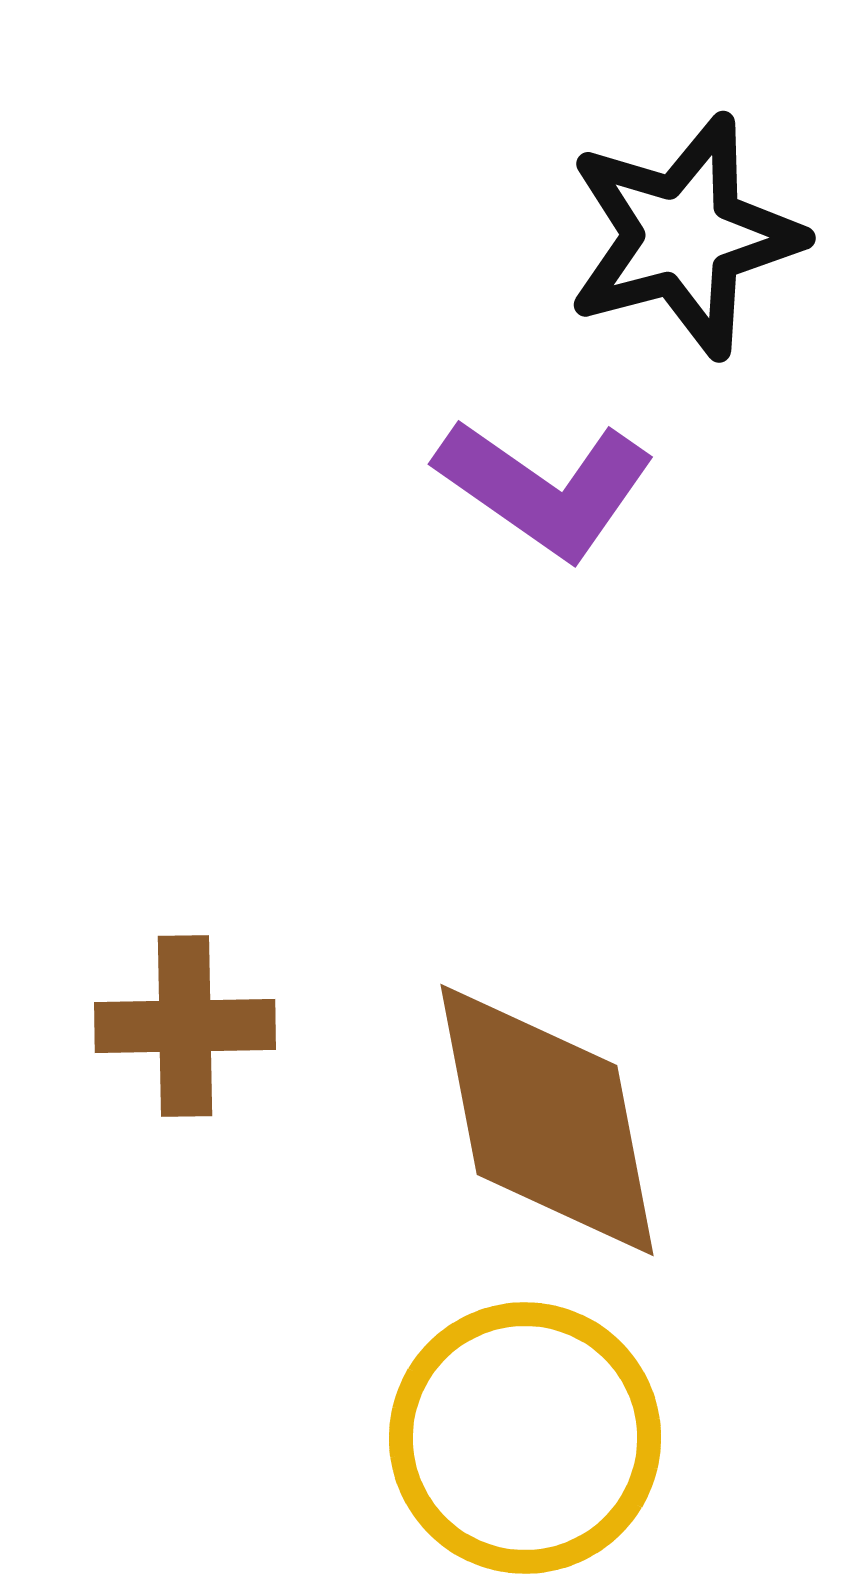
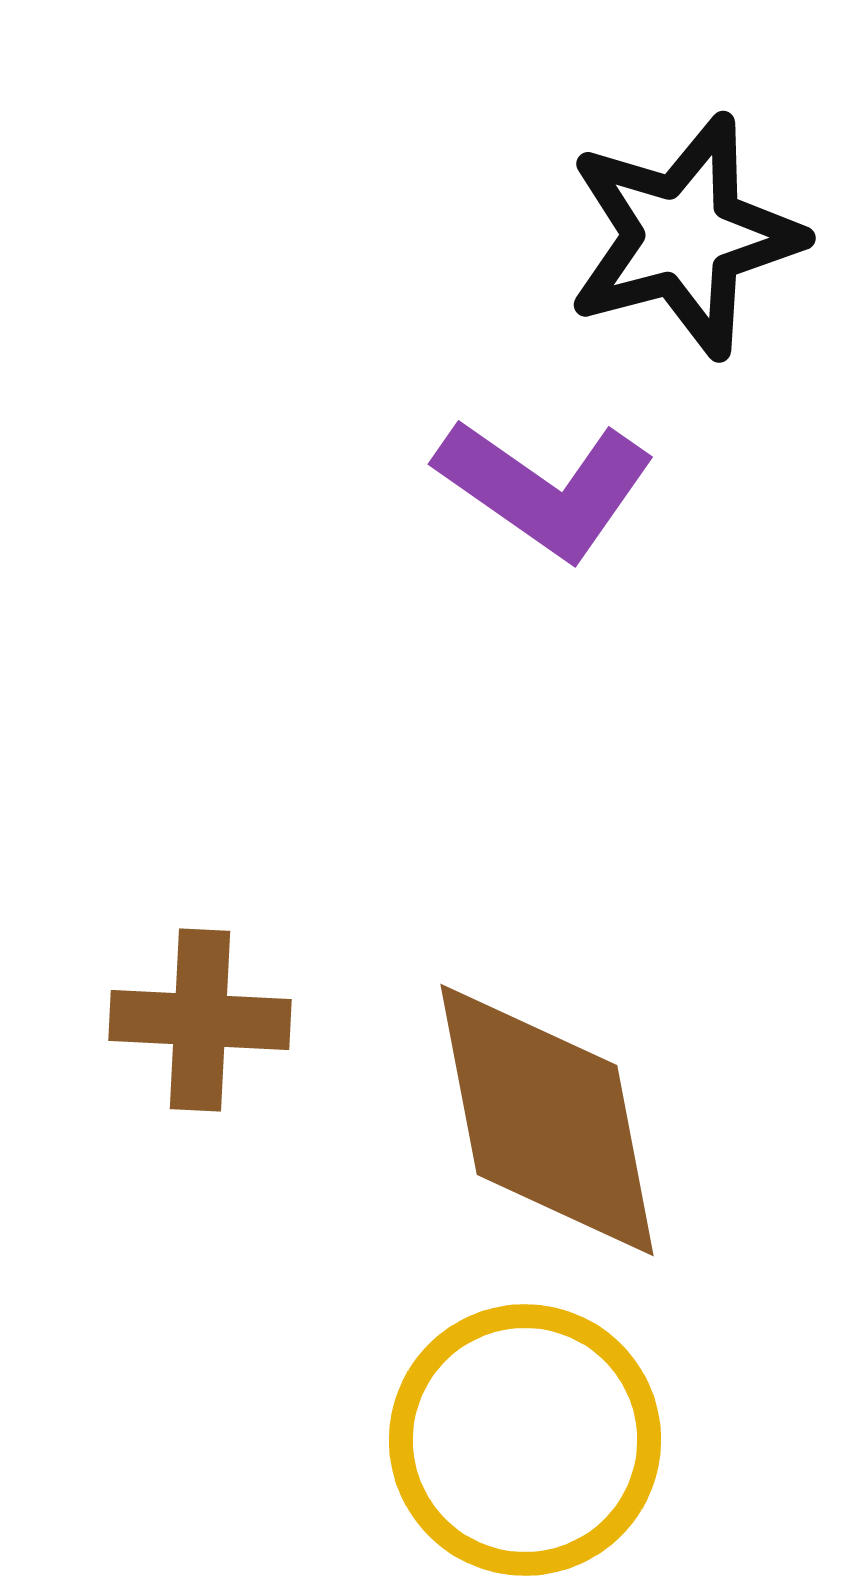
brown cross: moved 15 px right, 6 px up; rotated 4 degrees clockwise
yellow circle: moved 2 px down
